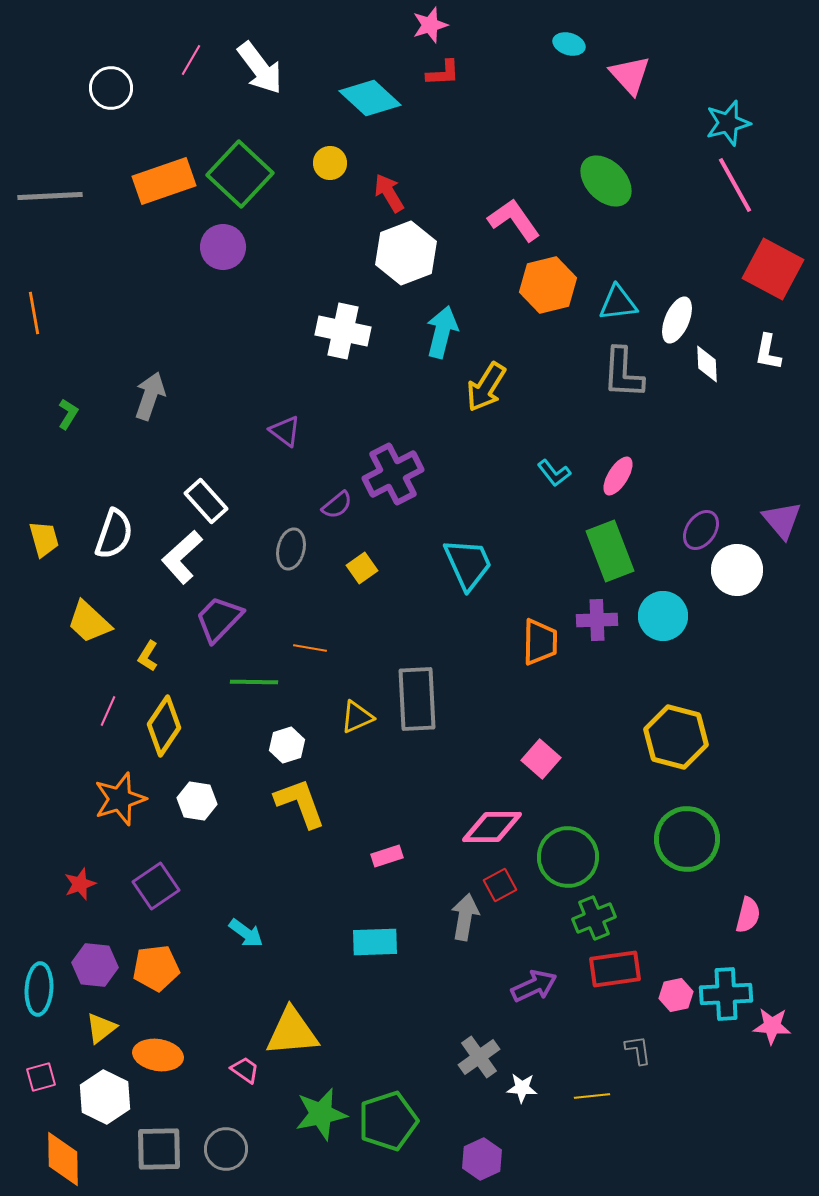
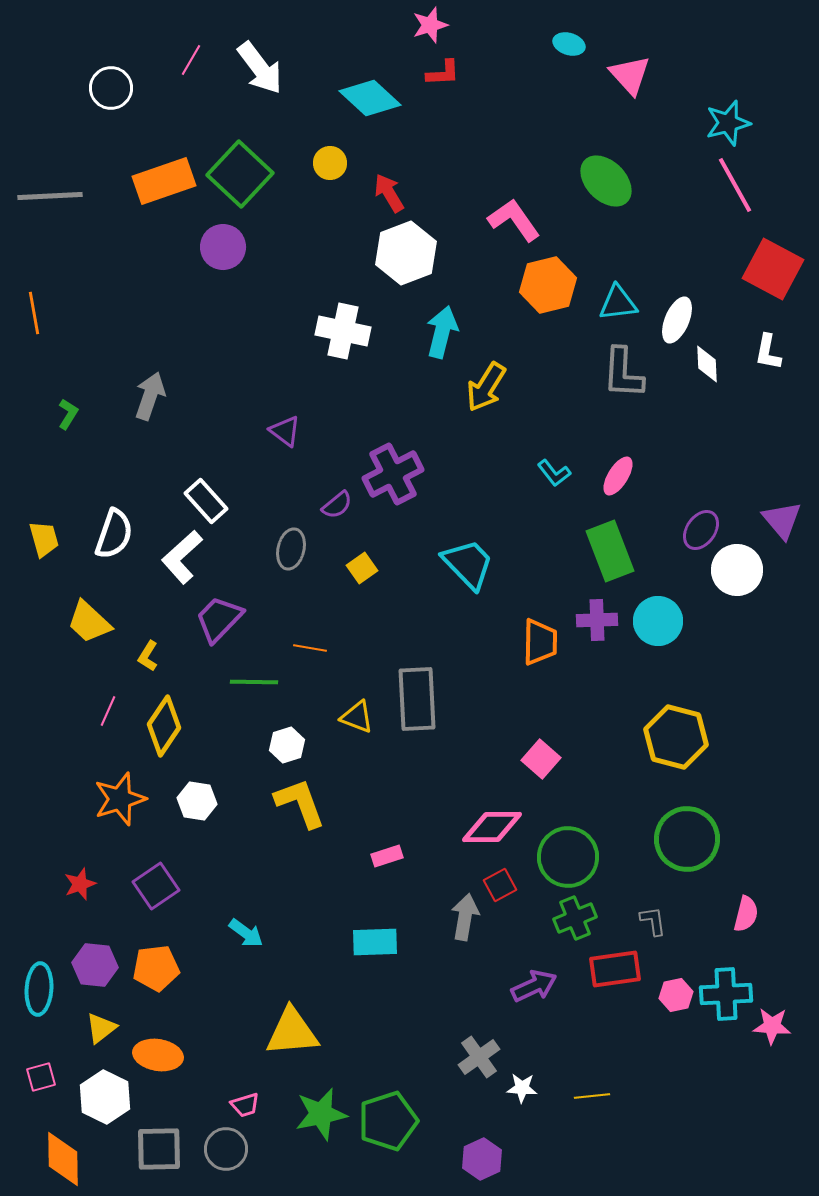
cyan trapezoid at (468, 564): rotated 20 degrees counterclockwise
cyan circle at (663, 616): moved 5 px left, 5 px down
yellow triangle at (357, 717): rotated 45 degrees clockwise
pink semicircle at (748, 915): moved 2 px left, 1 px up
green cross at (594, 918): moved 19 px left
gray L-shape at (638, 1050): moved 15 px right, 129 px up
pink trapezoid at (245, 1070): moved 35 px down; rotated 128 degrees clockwise
